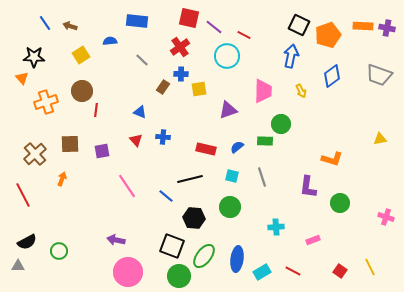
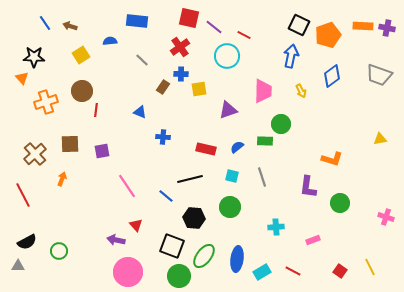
red triangle at (136, 140): moved 85 px down
